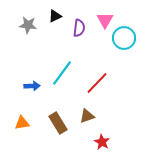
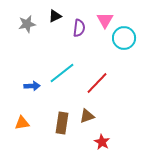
gray star: moved 1 px left, 1 px up; rotated 18 degrees counterclockwise
cyan line: rotated 16 degrees clockwise
brown rectangle: moved 4 px right; rotated 40 degrees clockwise
